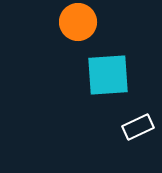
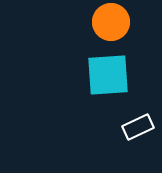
orange circle: moved 33 px right
